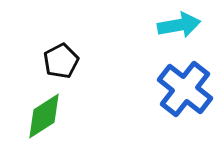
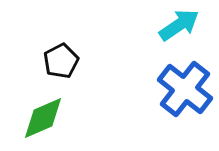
cyan arrow: rotated 24 degrees counterclockwise
green diamond: moved 1 px left, 2 px down; rotated 9 degrees clockwise
